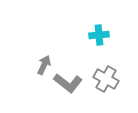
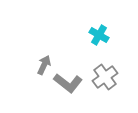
cyan cross: rotated 36 degrees clockwise
gray cross: moved 1 px left, 2 px up; rotated 25 degrees clockwise
